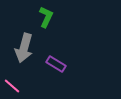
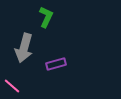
purple rectangle: rotated 48 degrees counterclockwise
